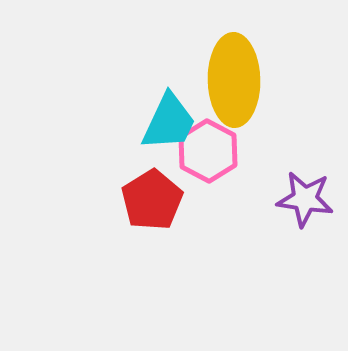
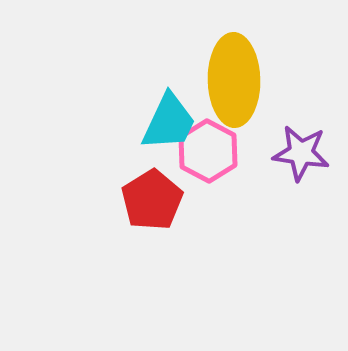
purple star: moved 4 px left, 46 px up
